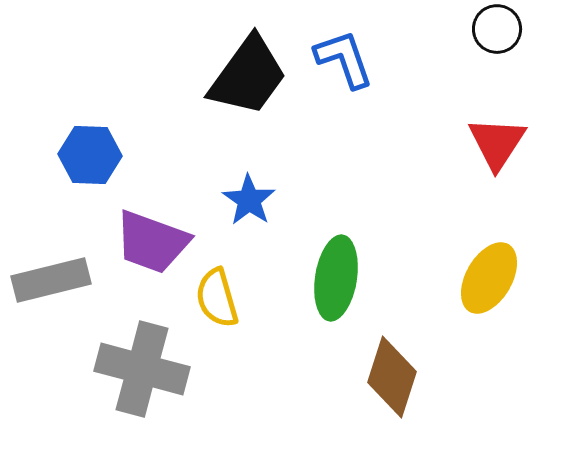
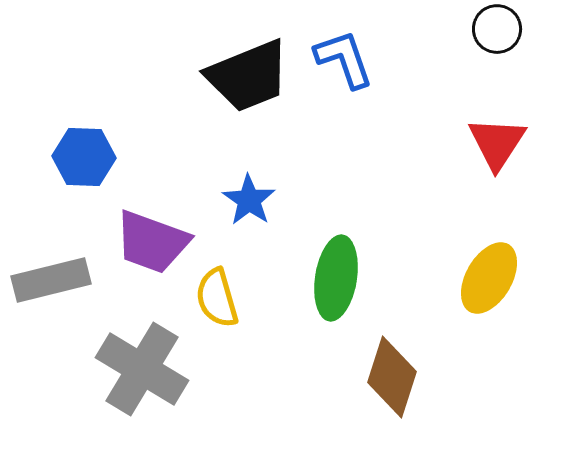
black trapezoid: rotated 32 degrees clockwise
blue hexagon: moved 6 px left, 2 px down
gray cross: rotated 16 degrees clockwise
